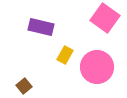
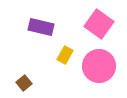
pink square: moved 6 px left, 6 px down
pink circle: moved 2 px right, 1 px up
brown square: moved 3 px up
